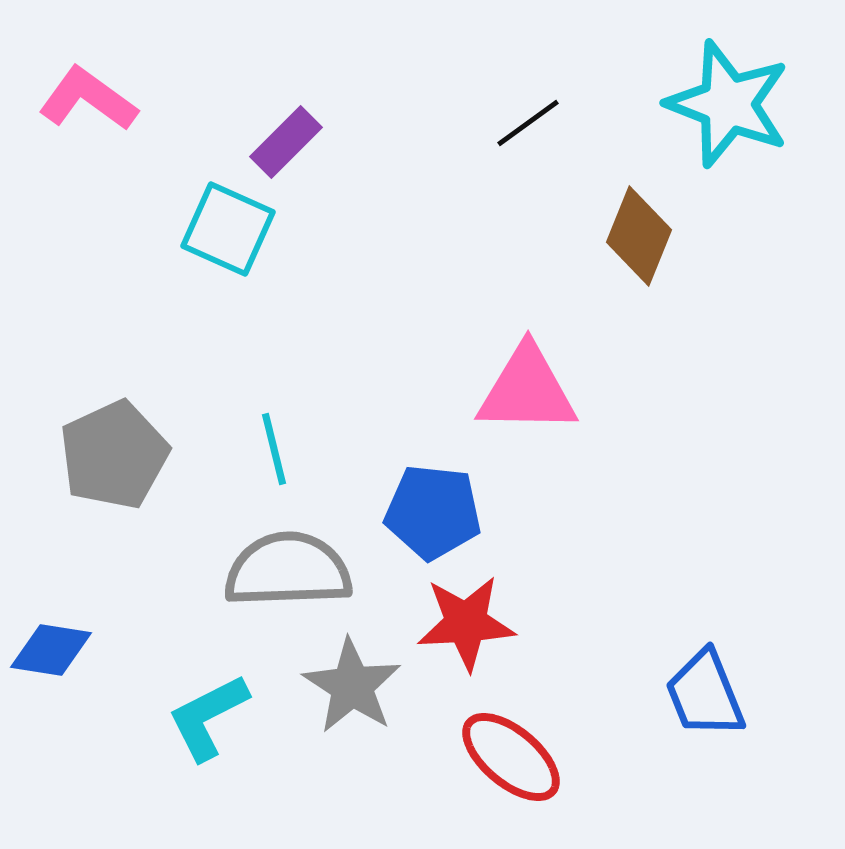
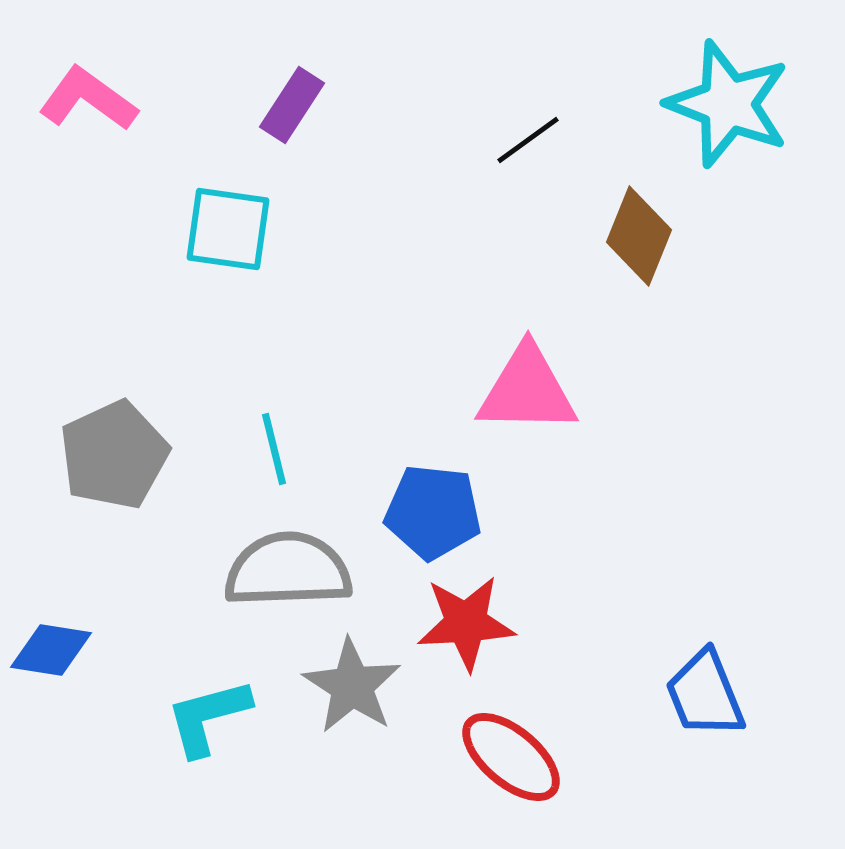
black line: moved 17 px down
purple rectangle: moved 6 px right, 37 px up; rotated 12 degrees counterclockwise
cyan square: rotated 16 degrees counterclockwise
cyan L-shape: rotated 12 degrees clockwise
